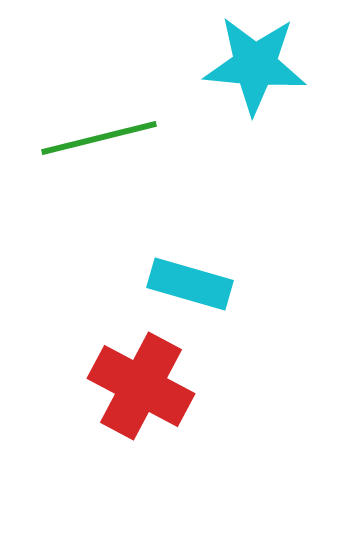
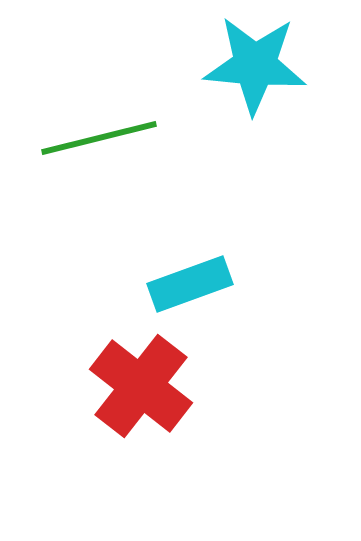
cyan rectangle: rotated 36 degrees counterclockwise
red cross: rotated 10 degrees clockwise
